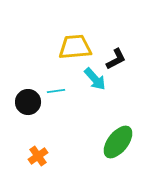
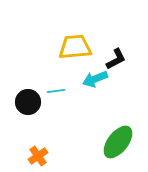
cyan arrow: rotated 110 degrees clockwise
